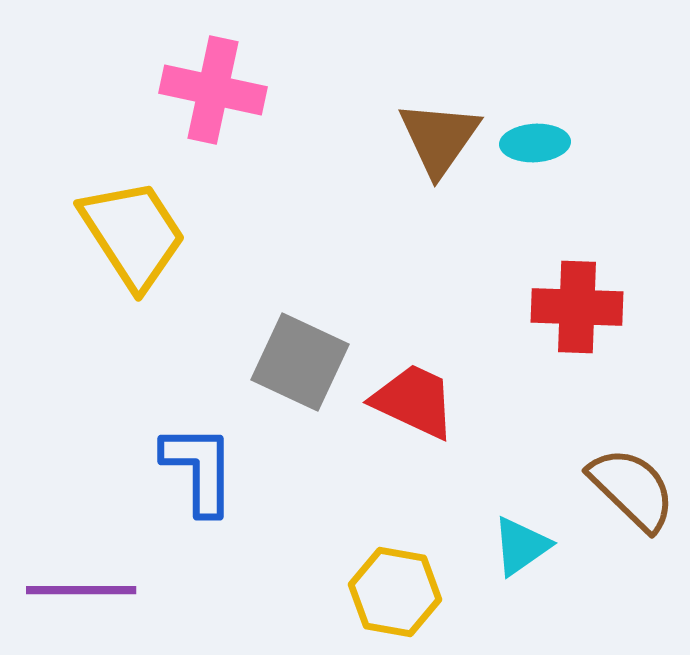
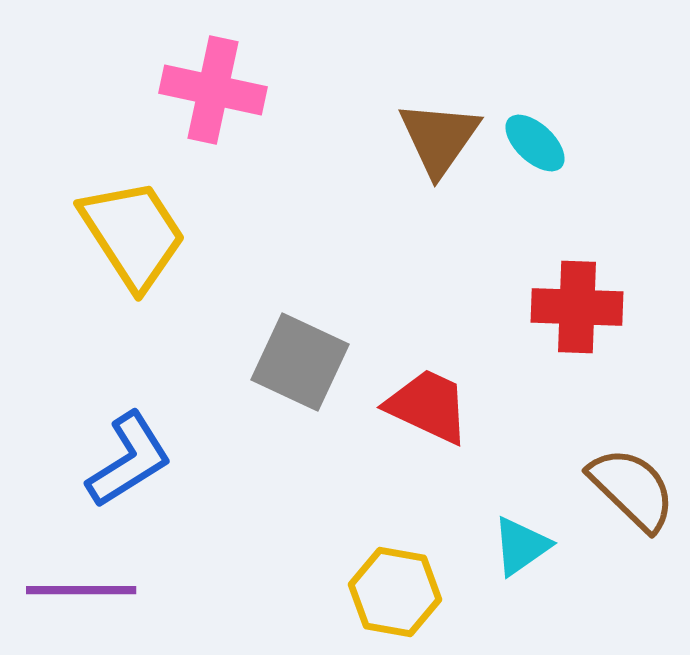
cyan ellipse: rotated 46 degrees clockwise
red trapezoid: moved 14 px right, 5 px down
blue L-shape: moved 70 px left, 9 px up; rotated 58 degrees clockwise
